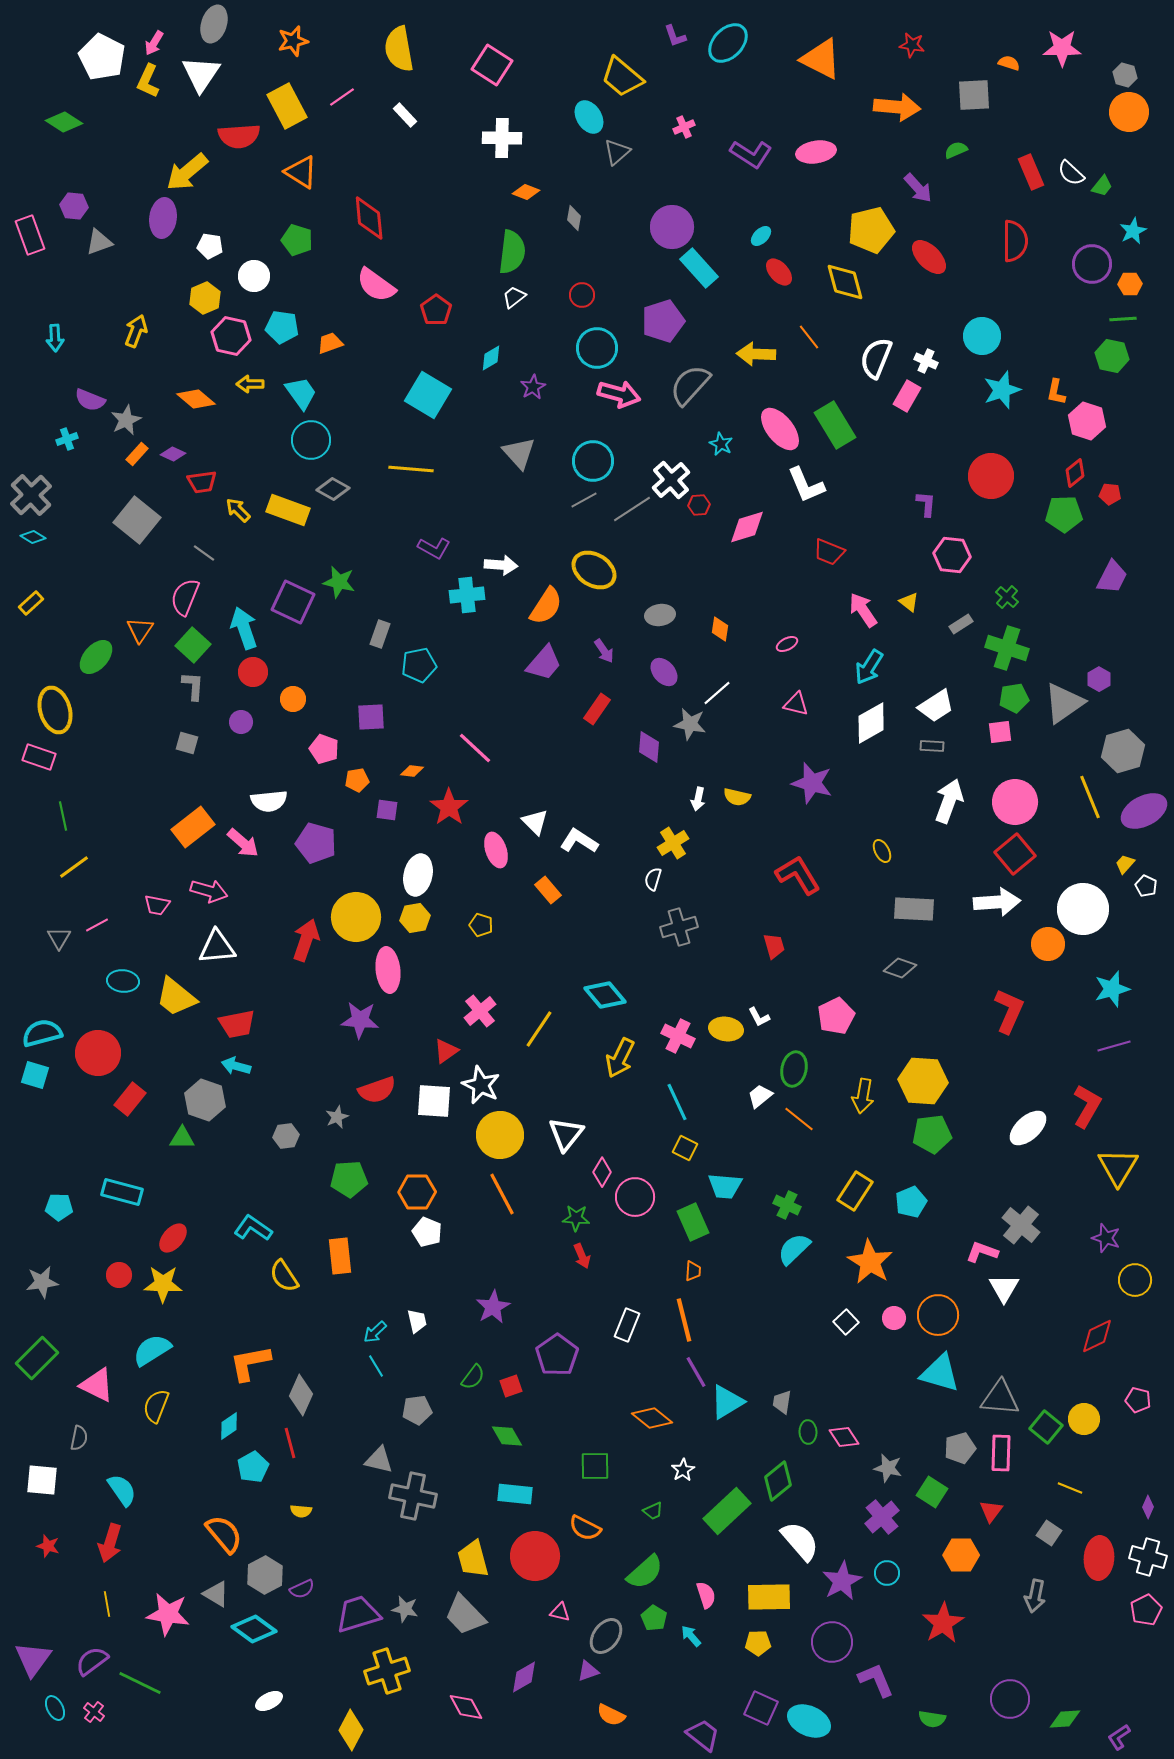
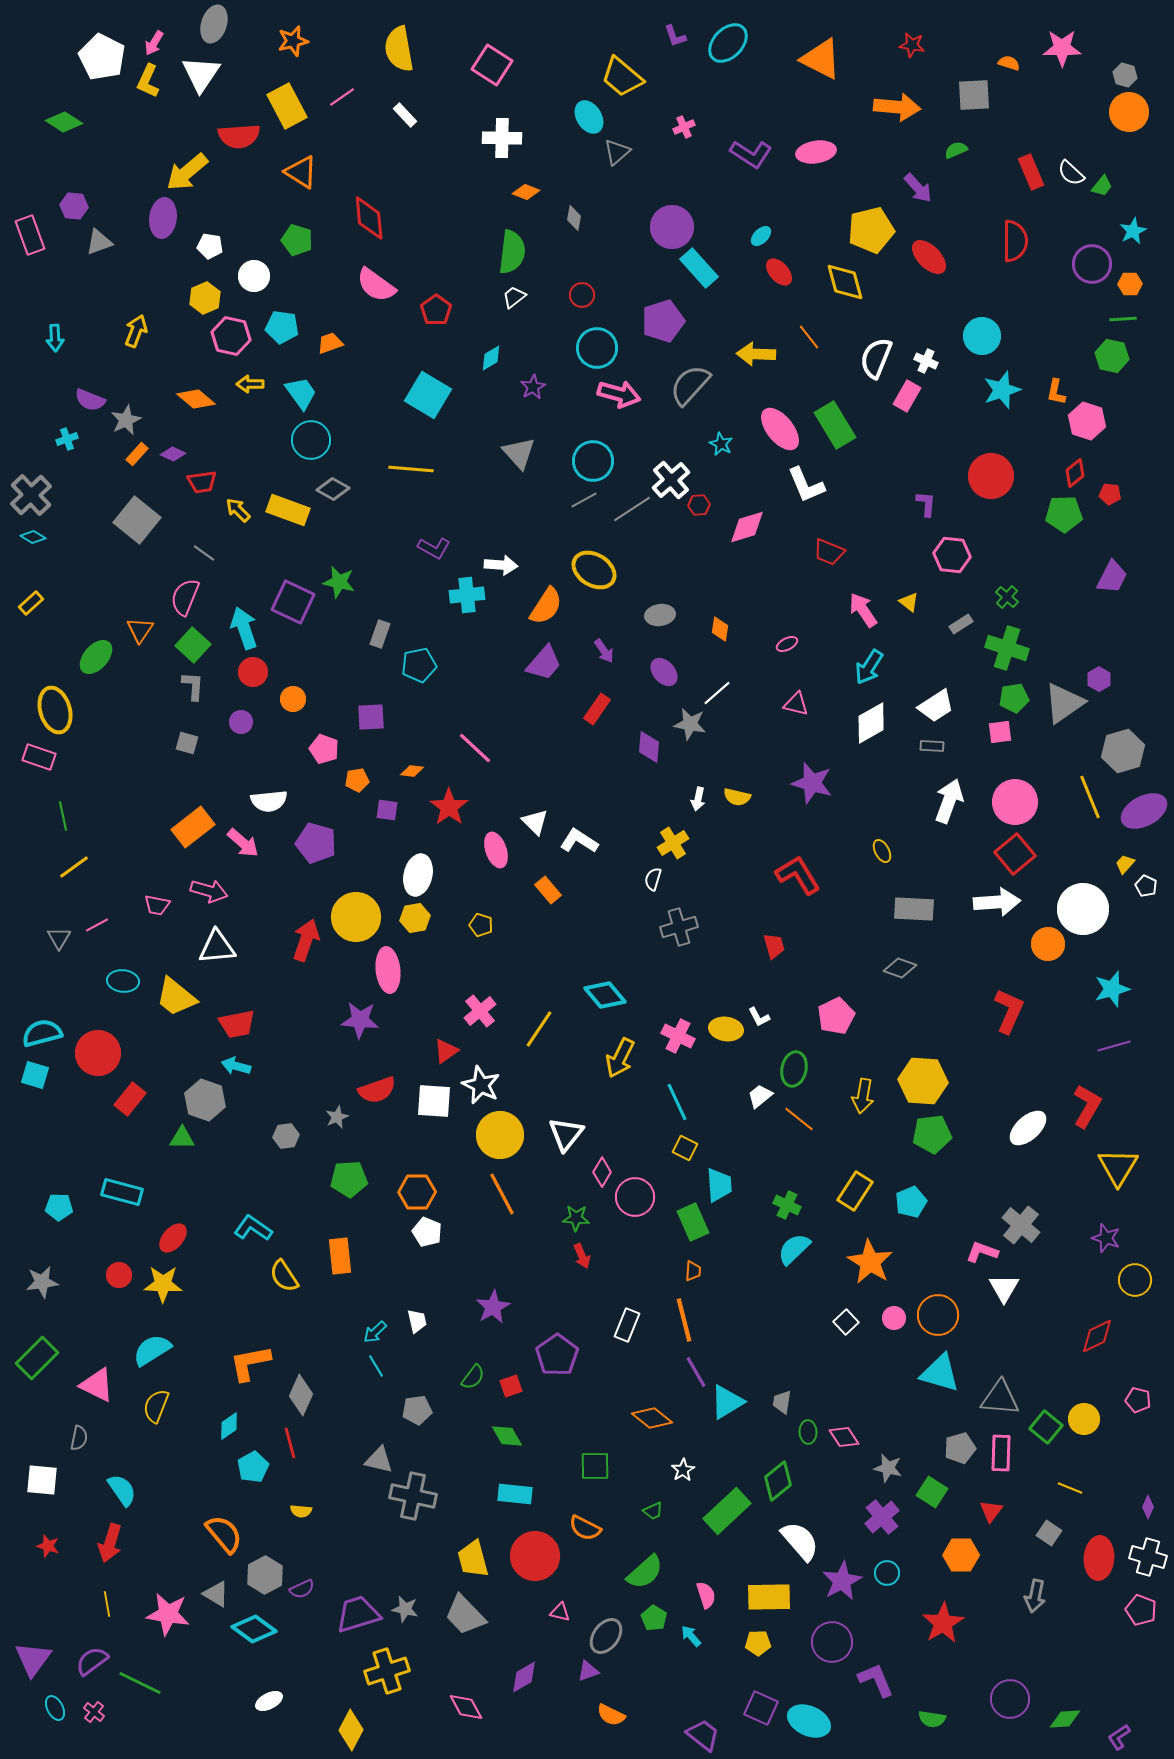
cyan trapezoid at (725, 1186): moved 6 px left, 1 px up; rotated 99 degrees counterclockwise
pink pentagon at (1146, 1610): moved 5 px left; rotated 24 degrees counterclockwise
